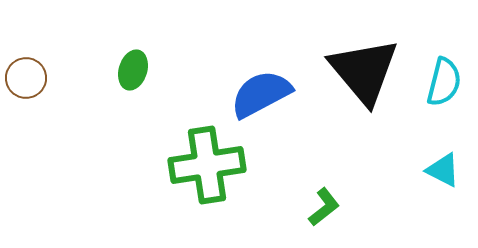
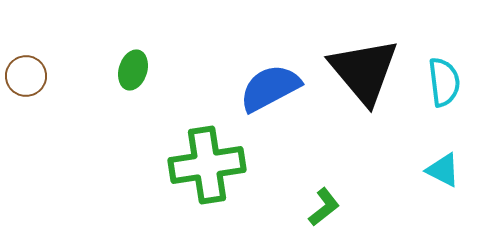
brown circle: moved 2 px up
cyan semicircle: rotated 21 degrees counterclockwise
blue semicircle: moved 9 px right, 6 px up
